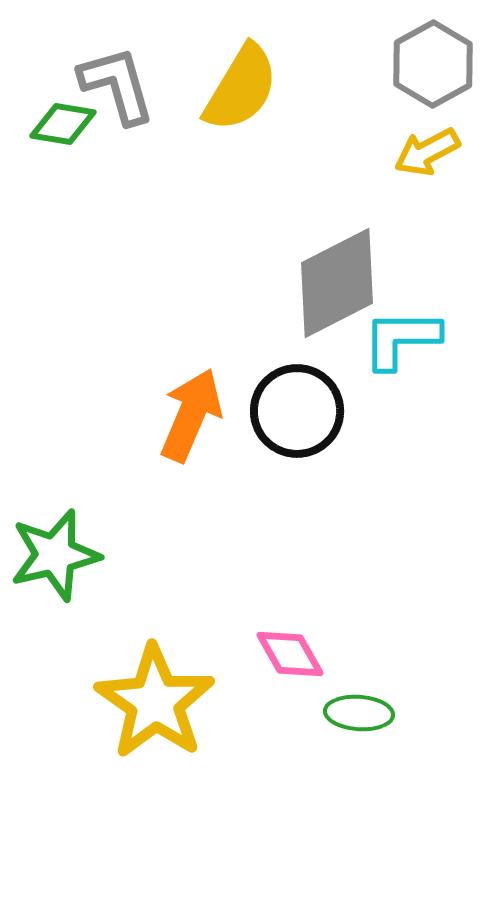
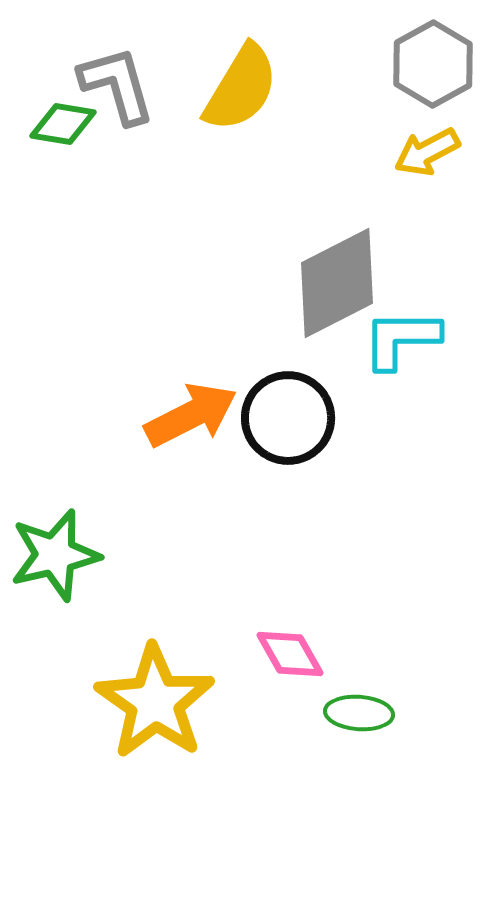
black circle: moved 9 px left, 7 px down
orange arrow: rotated 40 degrees clockwise
